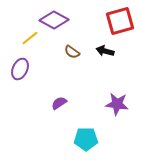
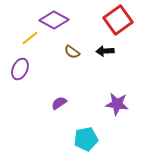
red square: moved 2 px left, 1 px up; rotated 20 degrees counterclockwise
black arrow: rotated 18 degrees counterclockwise
cyan pentagon: rotated 10 degrees counterclockwise
